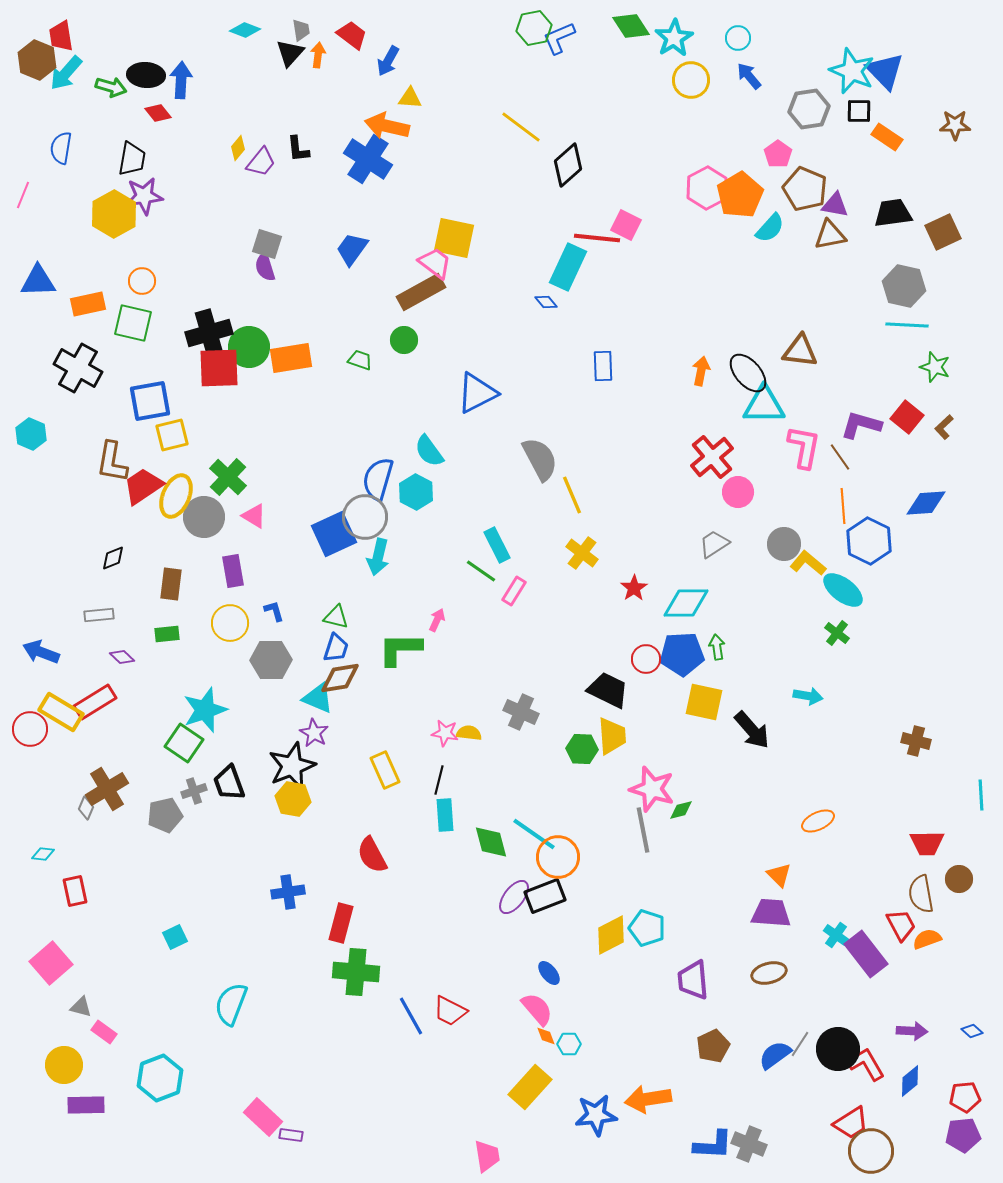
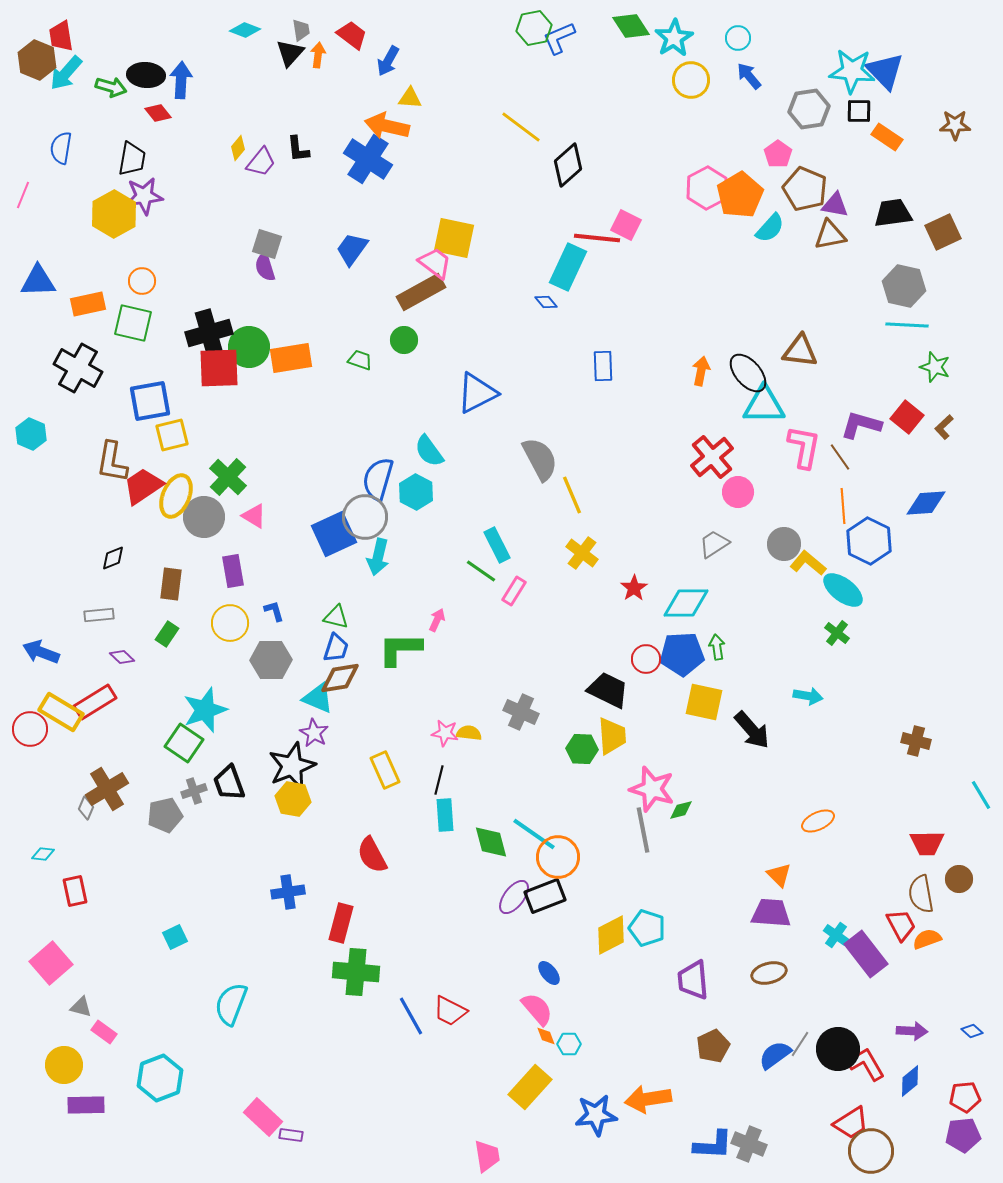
cyan star at (852, 71): rotated 18 degrees counterclockwise
green rectangle at (167, 634): rotated 50 degrees counterclockwise
cyan line at (981, 795): rotated 28 degrees counterclockwise
